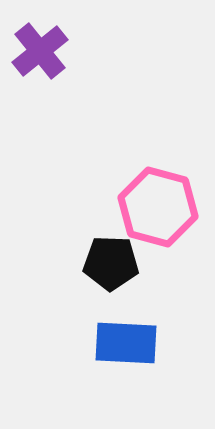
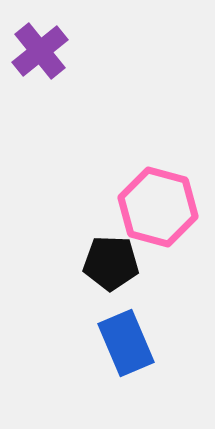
blue rectangle: rotated 64 degrees clockwise
